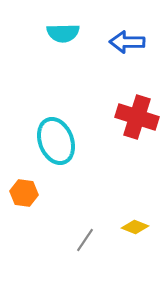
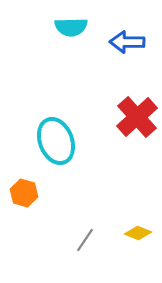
cyan semicircle: moved 8 px right, 6 px up
red cross: rotated 30 degrees clockwise
orange hexagon: rotated 8 degrees clockwise
yellow diamond: moved 3 px right, 6 px down
